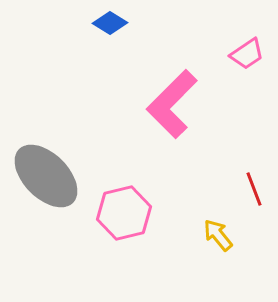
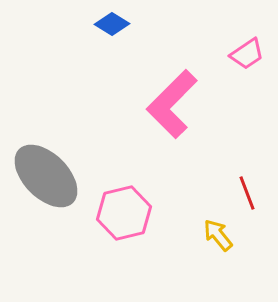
blue diamond: moved 2 px right, 1 px down
red line: moved 7 px left, 4 px down
